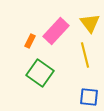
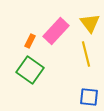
yellow line: moved 1 px right, 1 px up
green square: moved 10 px left, 3 px up
